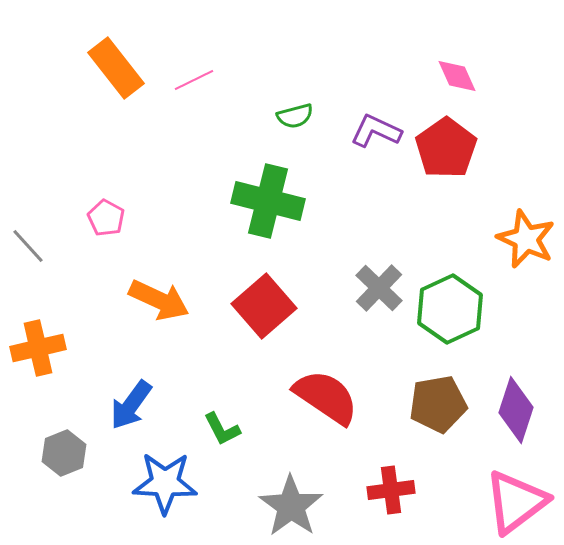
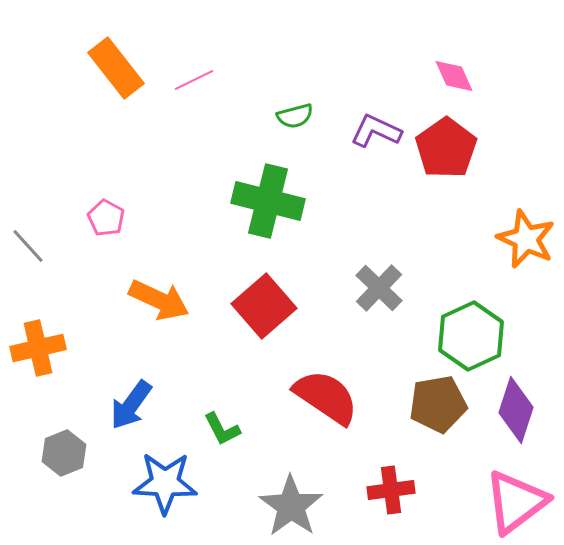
pink diamond: moved 3 px left
green hexagon: moved 21 px right, 27 px down
